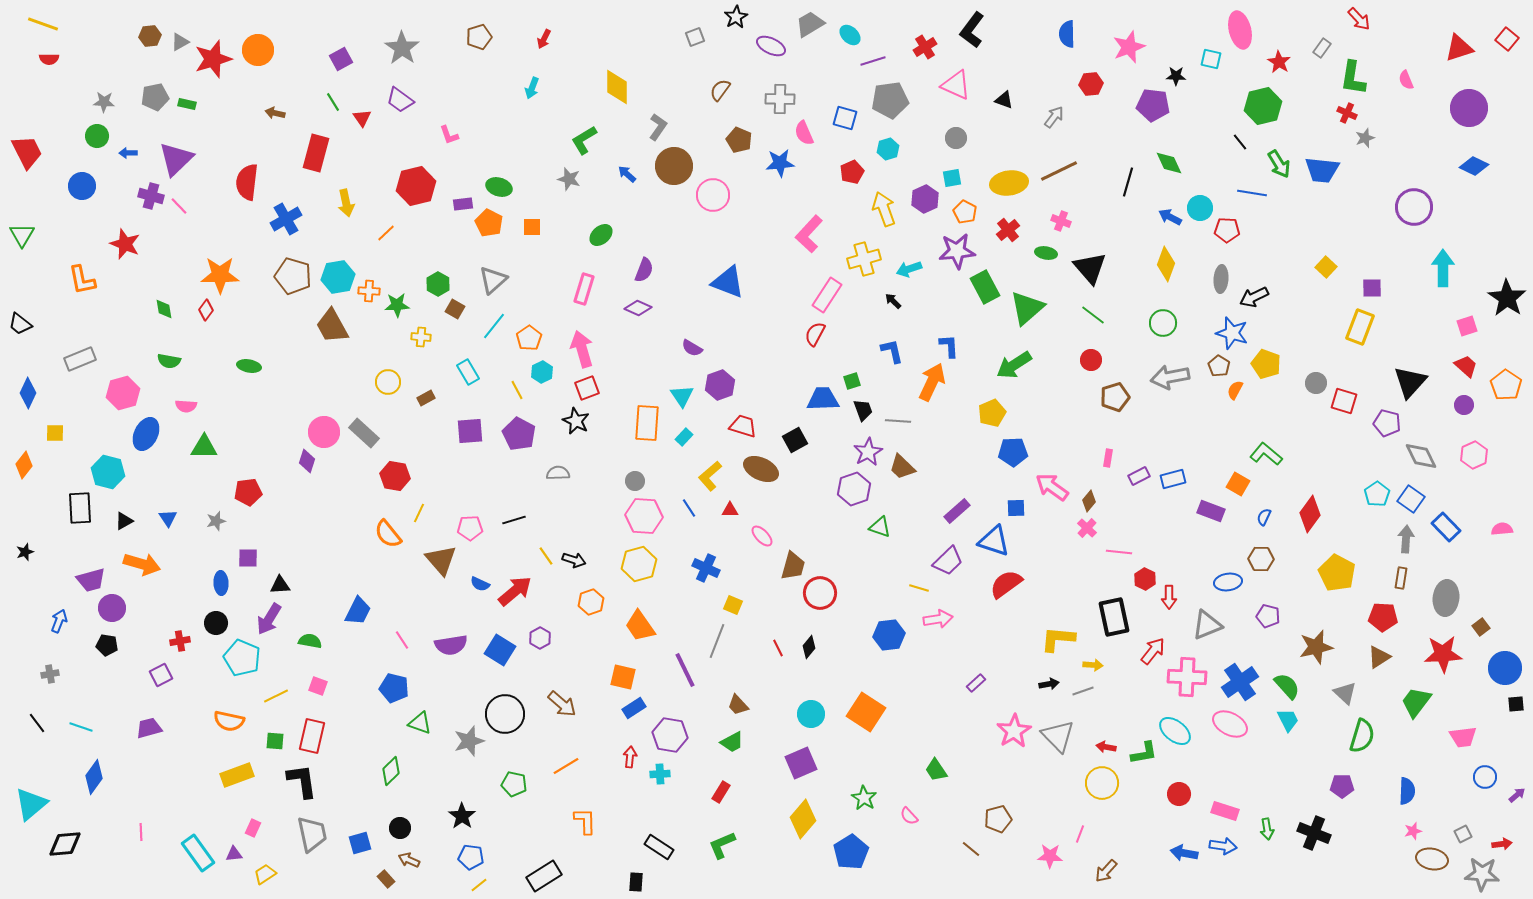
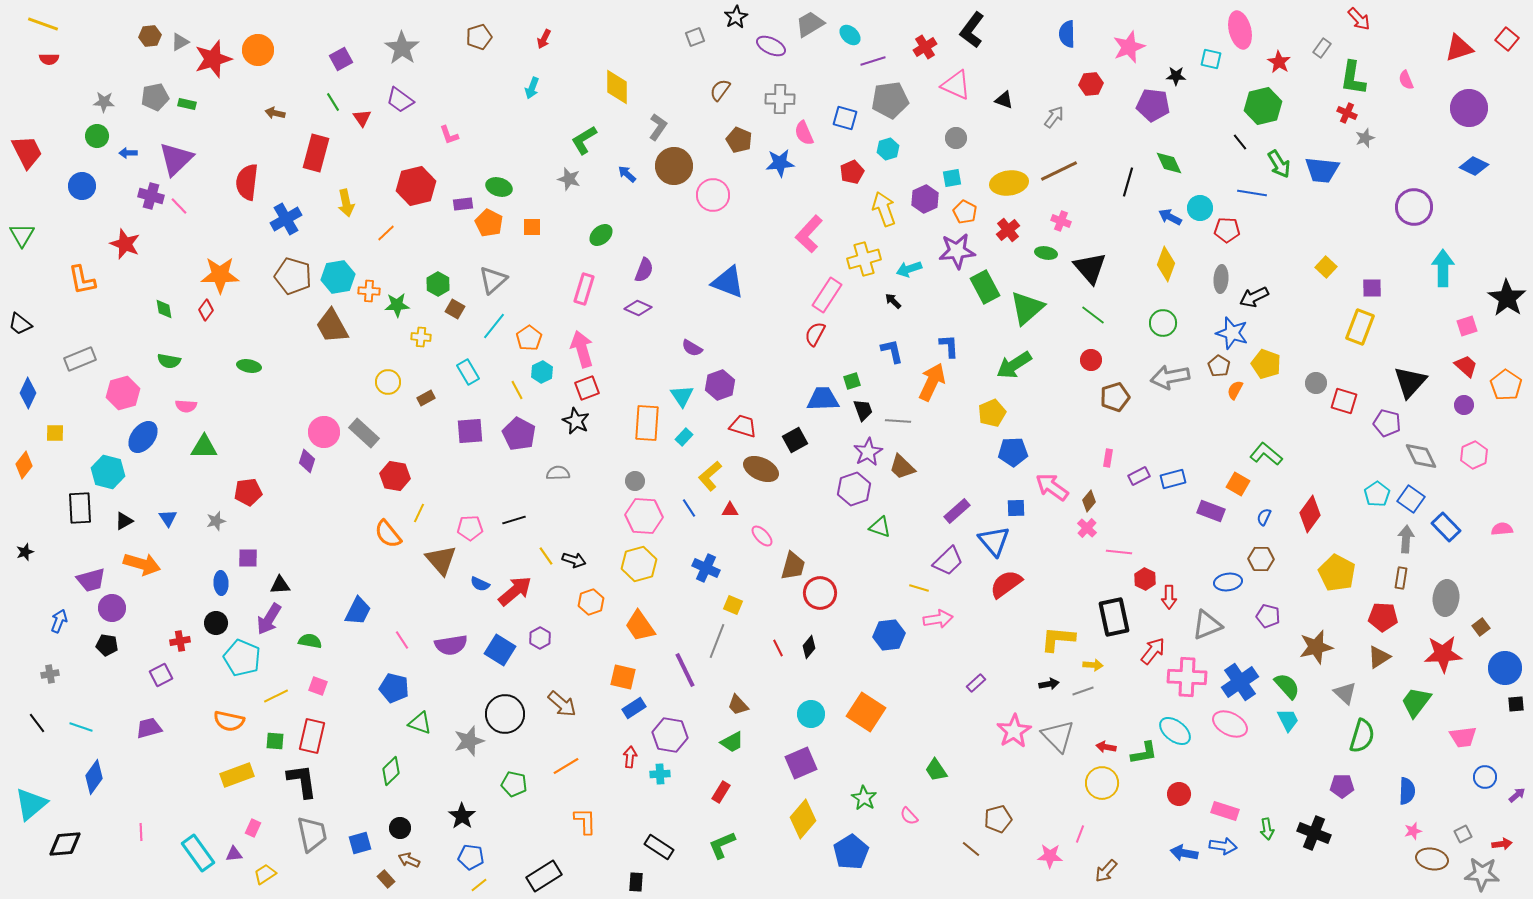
blue ellipse at (146, 434): moved 3 px left, 3 px down; rotated 12 degrees clockwise
blue triangle at (994, 541): rotated 32 degrees clockwise
